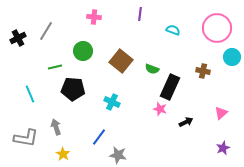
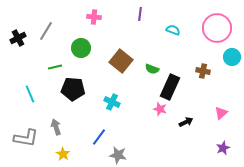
green circle: moved 2 px left, 3 px up
